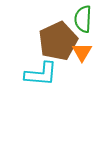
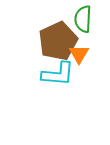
orange triangle: moved 3 px left, 2 px down
cyan L-shape: moved 17 px right
